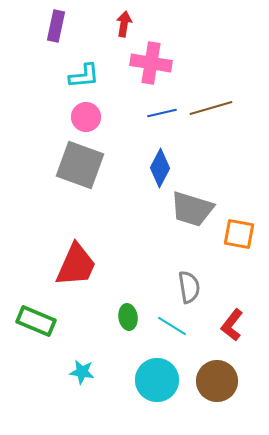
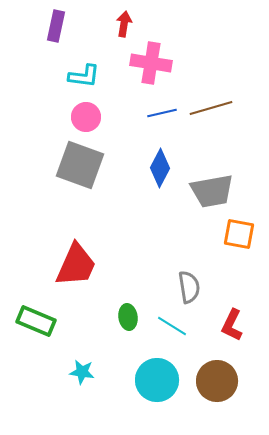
cyan L-shape: rotated 12 degrees clockwise
gray trapezoid: moved 20 px right, 18 px up; rotated 27 degrees counterclockwise
red L-shape: rotated 12 degrees counterclockwise
